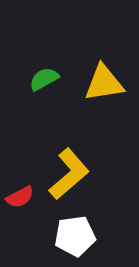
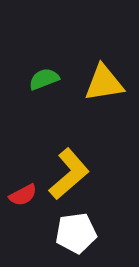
green semicircle: rotated 8 degrees clockwise
red semicircle: moved 3 px right, 2 px up
white pentagon: moved 1 px right, 3 px up
